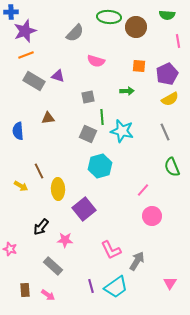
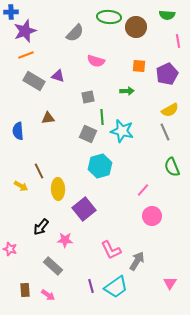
yellow semicircle at (170, 99): moved 11 px down
